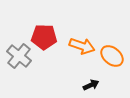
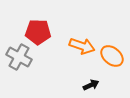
red pentagon: moved 6 px left, 5 px up
gray cross: moved 1 px down; rotated 10 degrees counterclockwise
